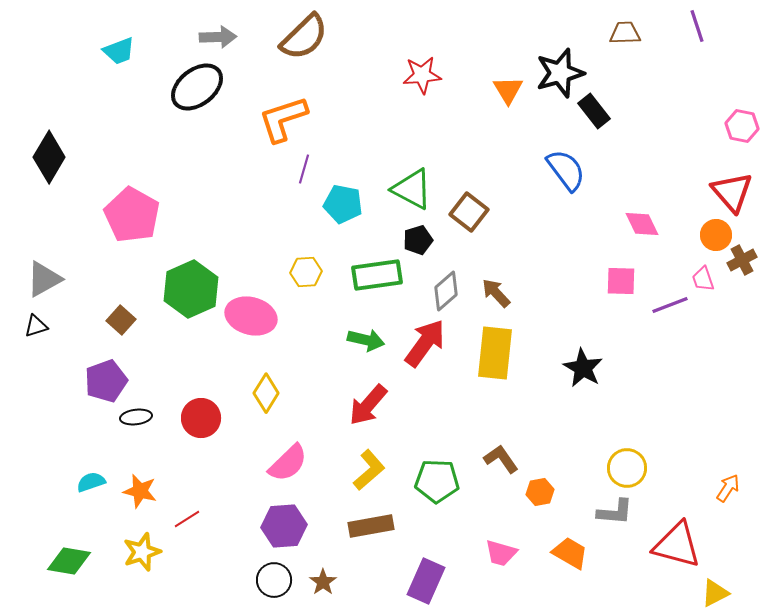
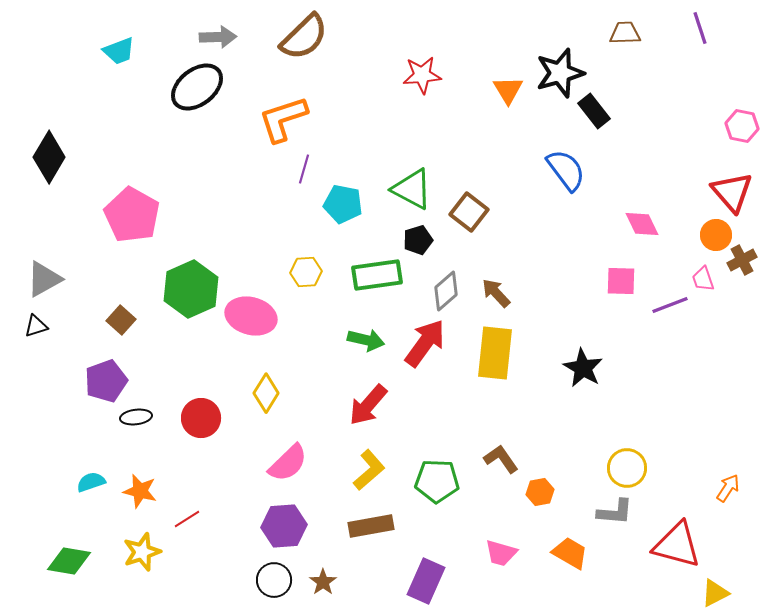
purple line at (697, 26): moved 3 px right, 2 px down
